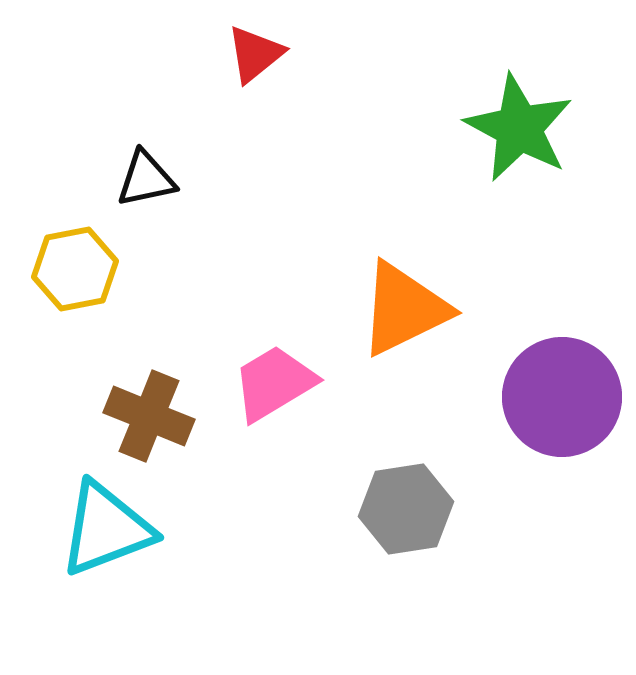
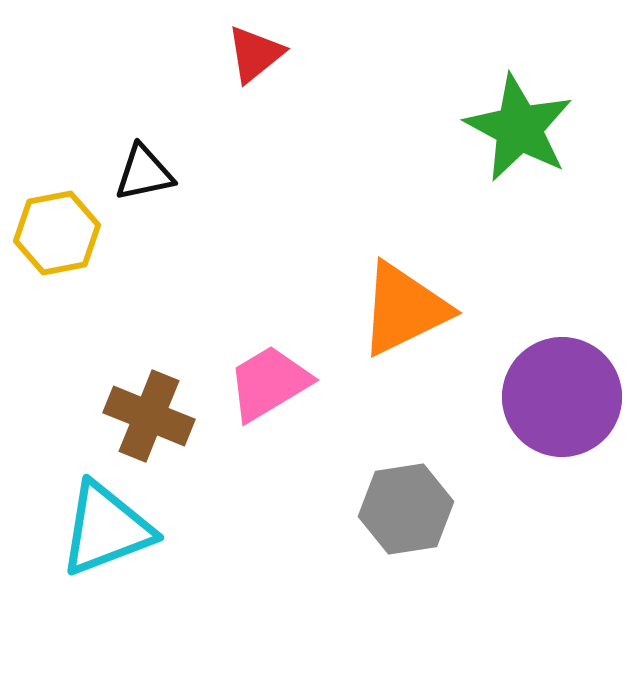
black triangle: moved 2 px left, 6 px up
yellow hexagon: moved 18 px left, 36 px up
pink trapezoid: moved 5 px left
